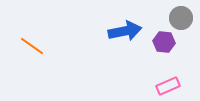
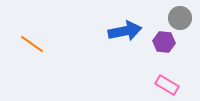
gray circle: moved 1 px left
orange line: moved 2 px up
pink rectangle: moved 1 px left, 1 px up; rotated 55 degrees clockwise
